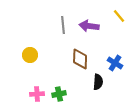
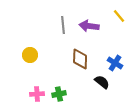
black semicircle: moved 4 px right; rotated 56 degrees counterclockwise
